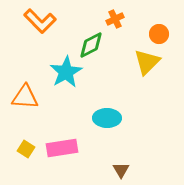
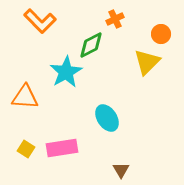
orange circle: moved 2 px right
cyan ellipse: rotated 56 degrees clockwise
